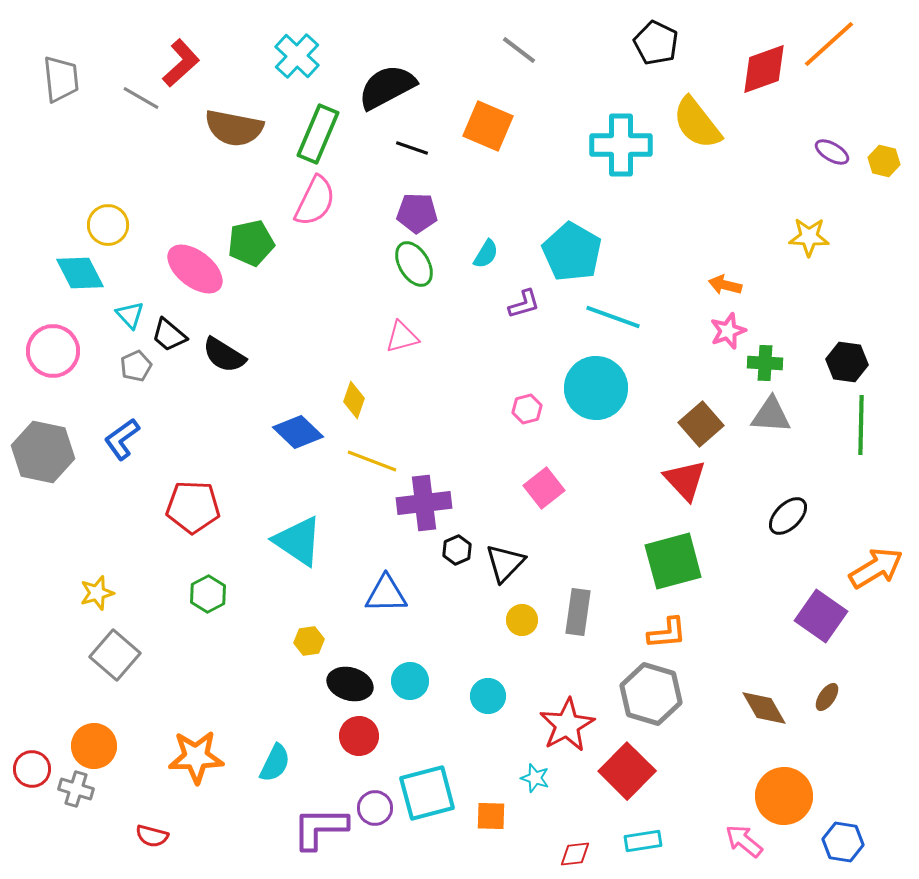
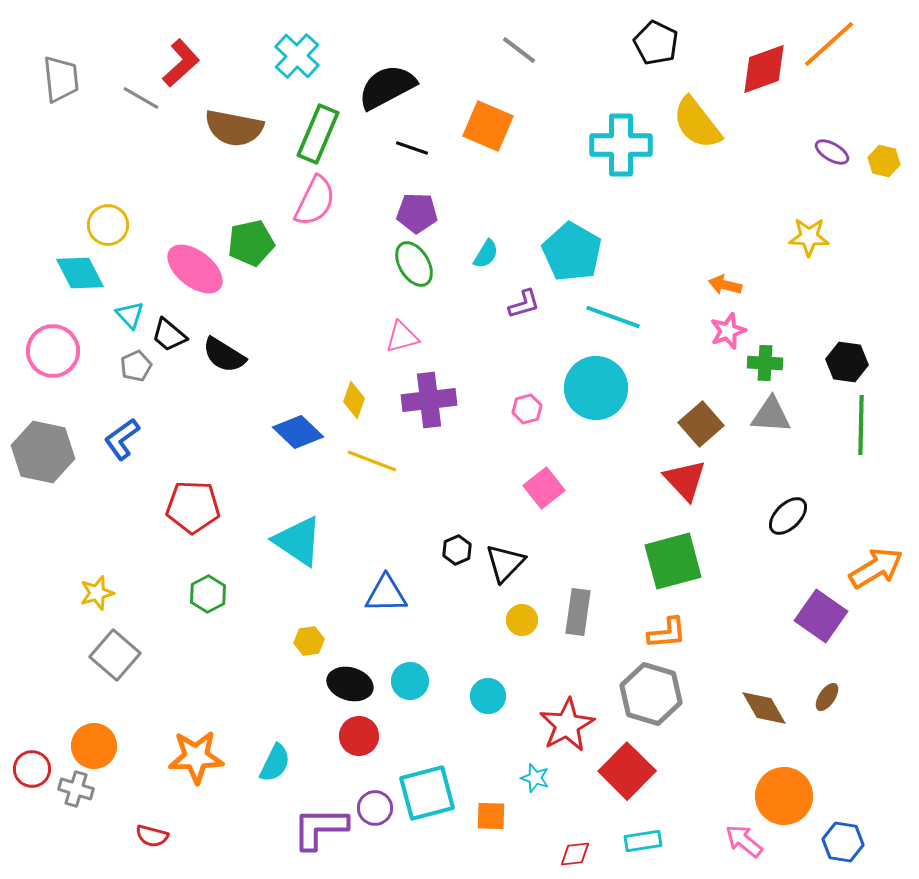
purple cross at (424, 503): moved 5 px right, 103 px up
